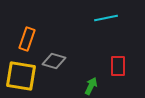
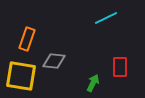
cyan line: rotated 15 degrees counterclockwise
gray diamond: rotated 10 degrees counterclockwise
red rectangle: moved 2 px right, 1 px down
green arrow: moved 2 px right, 3 px up
